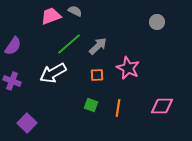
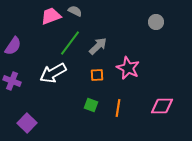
gray circle: moved 1 px left
green line: moved 1 px right, 1 px up; rotated 12 degrees counterclockwise
